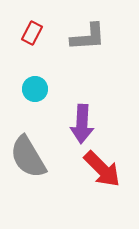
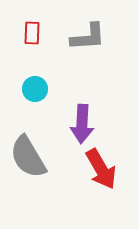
red rectangle: rotated 25 degrees counterclockwise
red arrow: moved 1 px left; rotated 15 degrees clockwise
